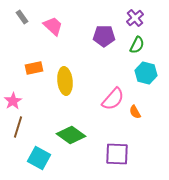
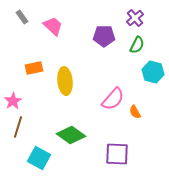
cyan hexagon: moved 7 px right, 1 px up
